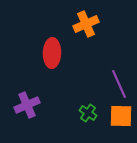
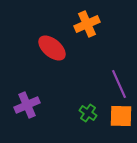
orange cross: moved 1 px right
red ellipse: moved 5 px up; rotated 52 degrees counterclockwise
